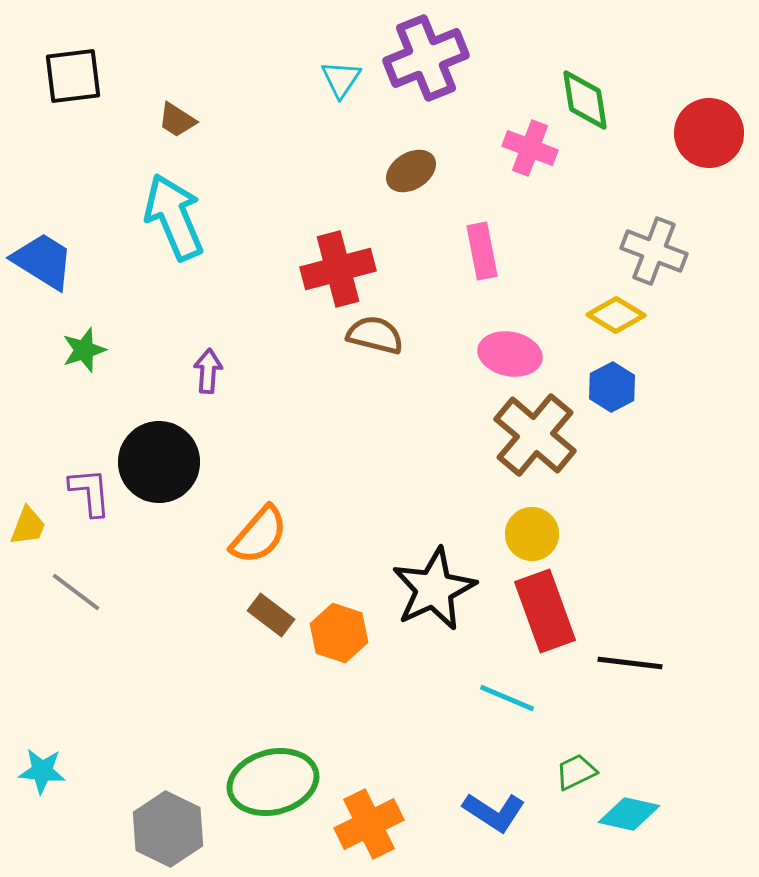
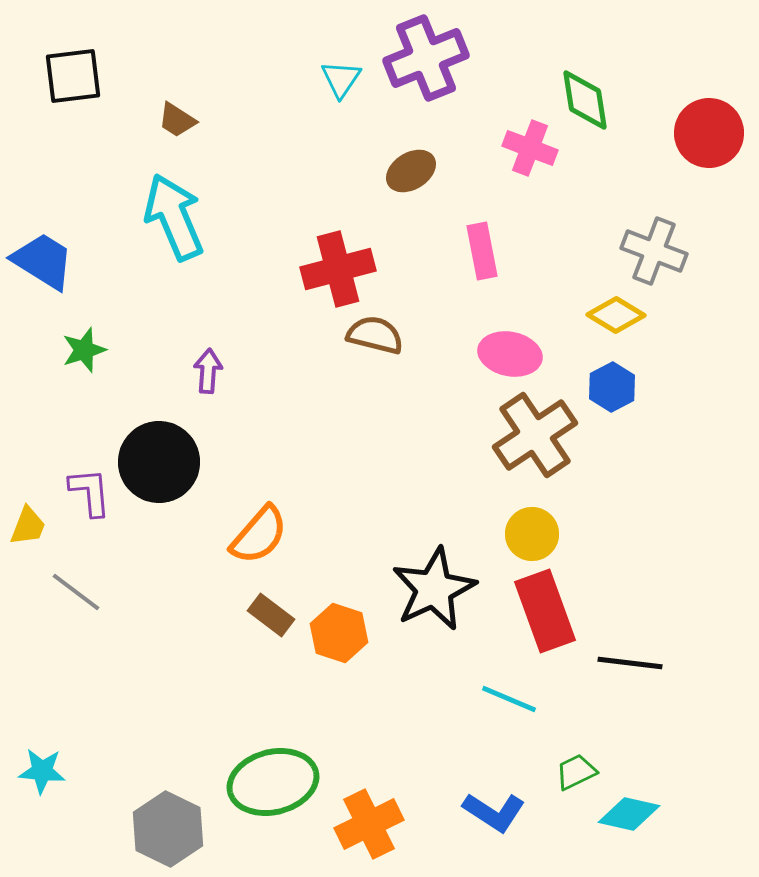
brown cross: rotated 16 degrees clockwise
cyan line: moved 2 px right, 1 px down
